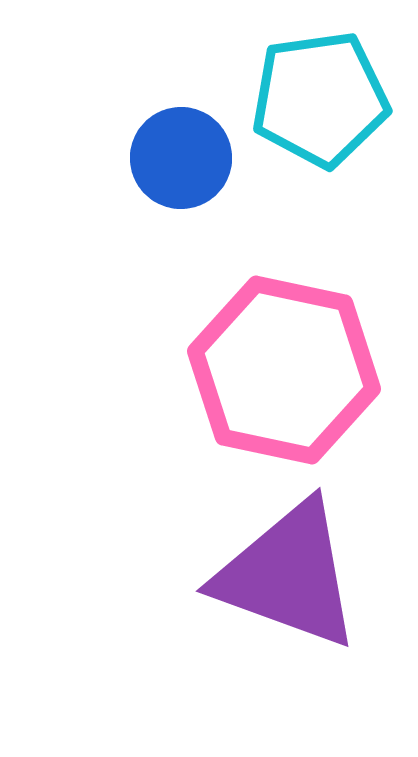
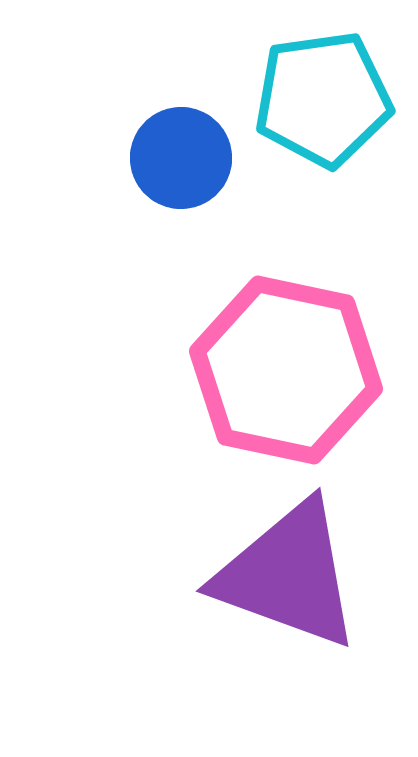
cyan pentagon: moved 3 px right
pink hexagon: moved 2 px right
